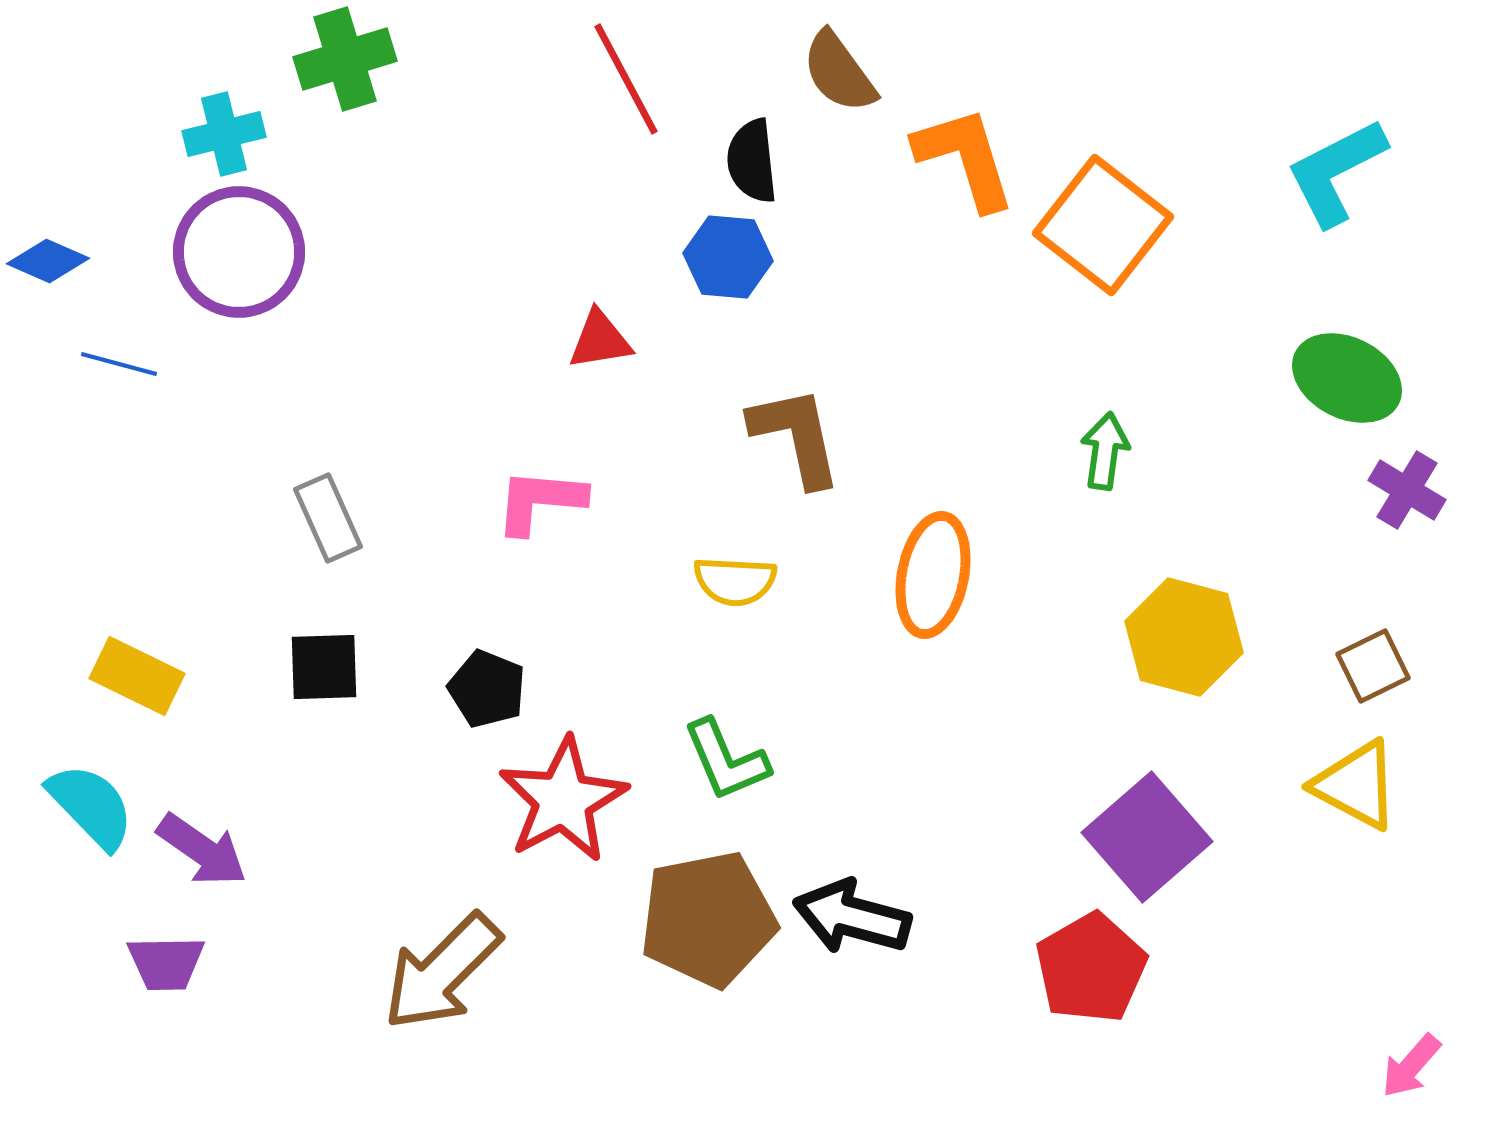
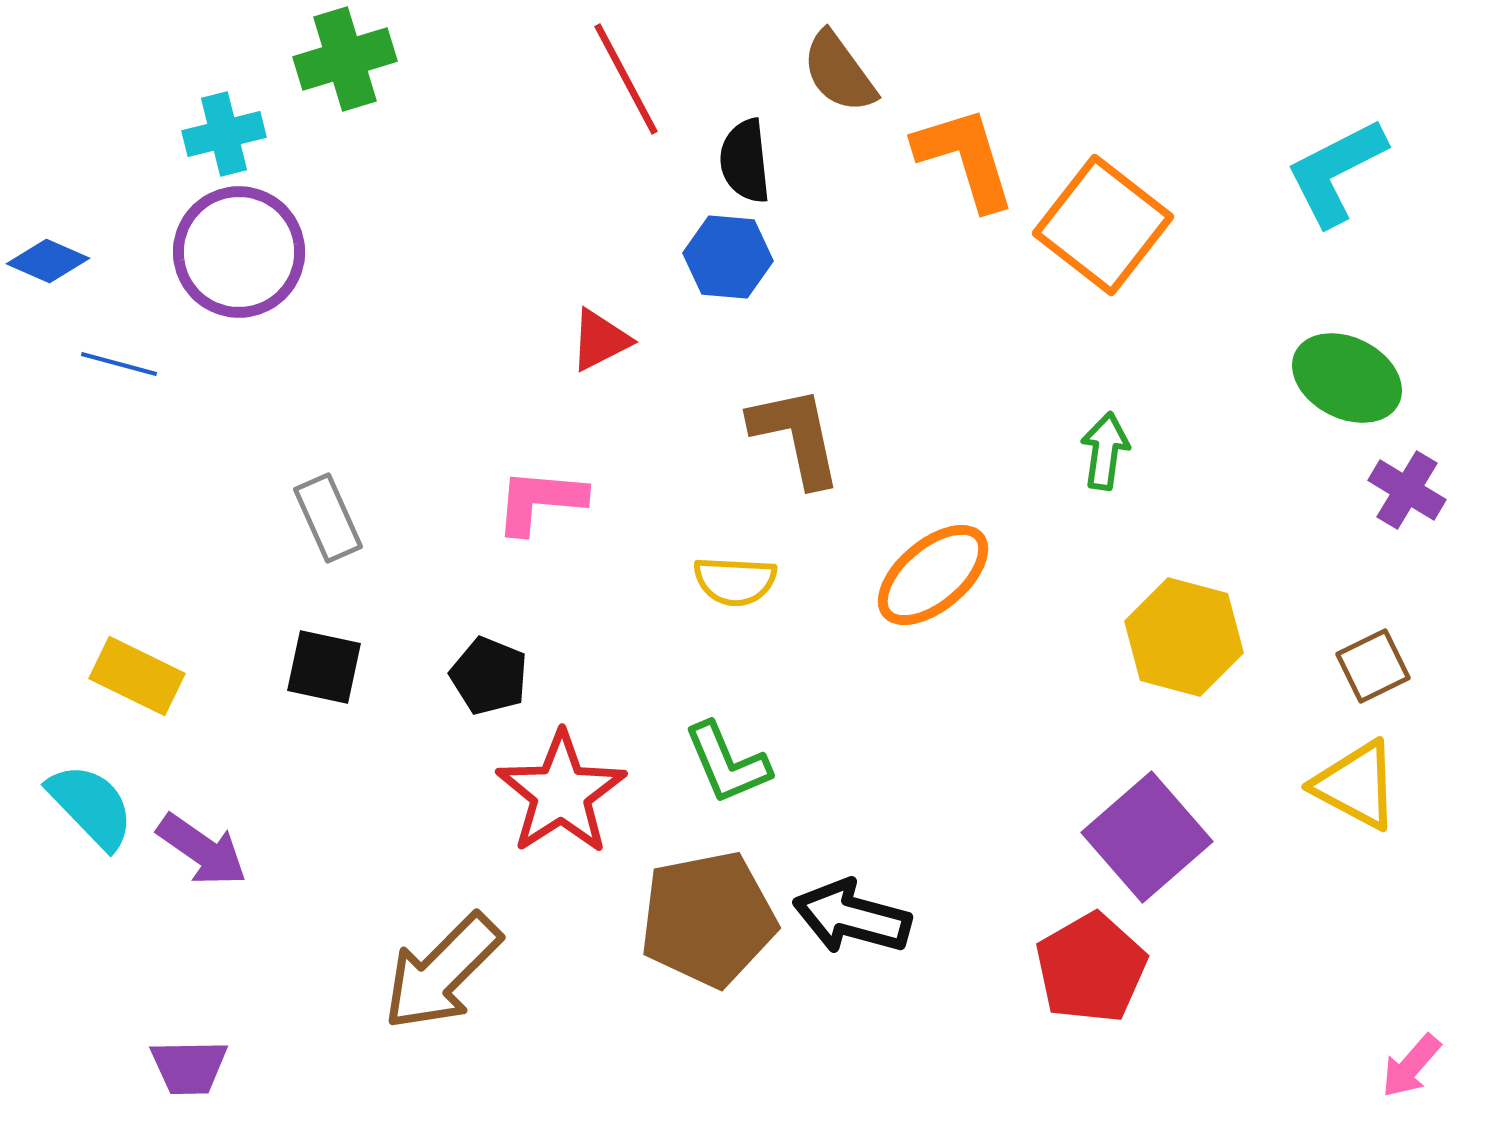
black semicircle: moved 7 px left
red triangle: rotated 18 degrees counterclockwise
orange ellipse: rotated 39 degrees clockwise
black square: rotated 14 degrees clockwise
black pentagon: moved 2 px right, 13 px up
green L-shape: moved 1 px right, 3 px down
red star: moved 2 px left, 7 px up; rotated 5 degrees counterclockwise
purple trapezoid: moved 23 px right, 104 px down
